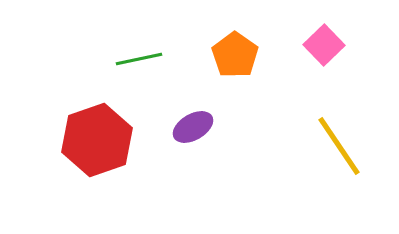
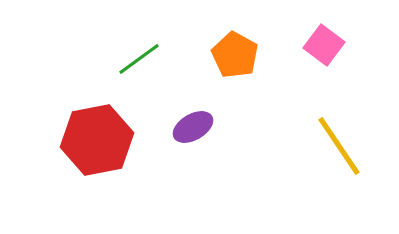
pink square: rotated 9 degrees counterclockwise
orange pentagon: rotated 6 degrees counterclockwise
green line: rotated 24 degrees counterclockwise
red hexagon: rotated 8 degrees clockwise
